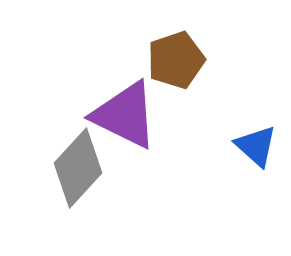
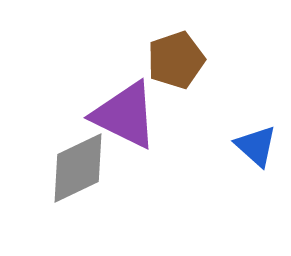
gray diamond: rotated 22 degrees clockwise
